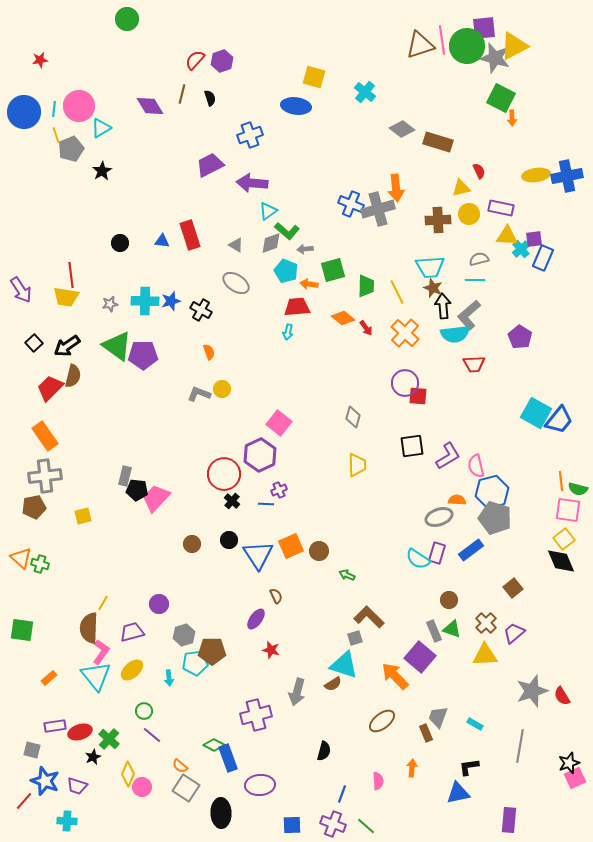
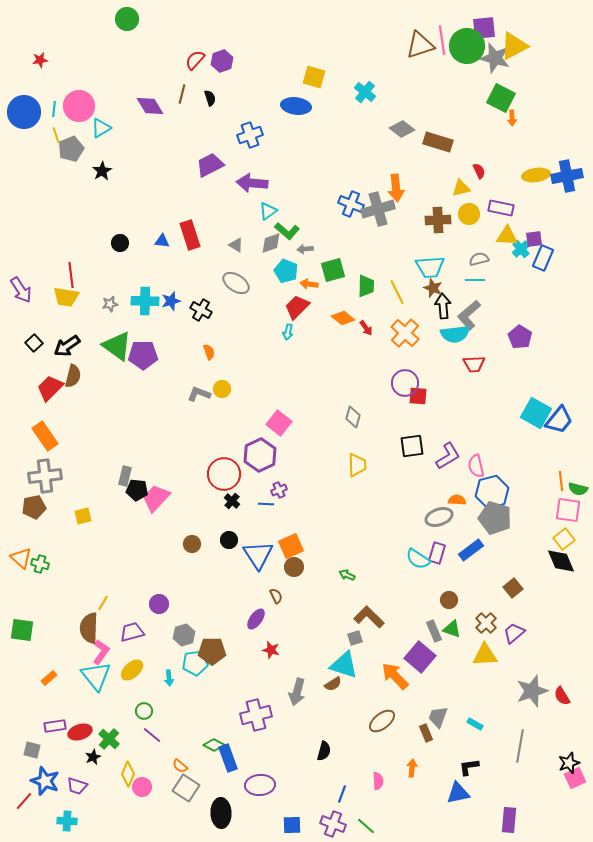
red trapezoid at (297, 307): rotated 40 degrees counterclockwise
brown circle at (319, 551): moved 25 px left, 16 px down
